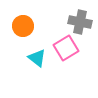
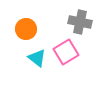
orange circle: moved 3 px right, 3 px down
pink square: moved 4 px down
